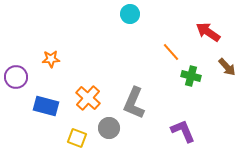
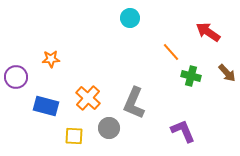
cyan circle: moved 4 px down
brown arrow: moved 6 px down
yellow square: moved 3 px left, 2 px up; rotated 18 degrees counterclockwise
